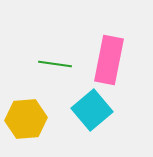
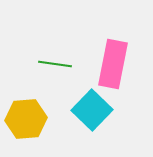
pink rectangle: moved 4 px right, 4 px down
cyan square: rotated 6 degrees counterclockwise
